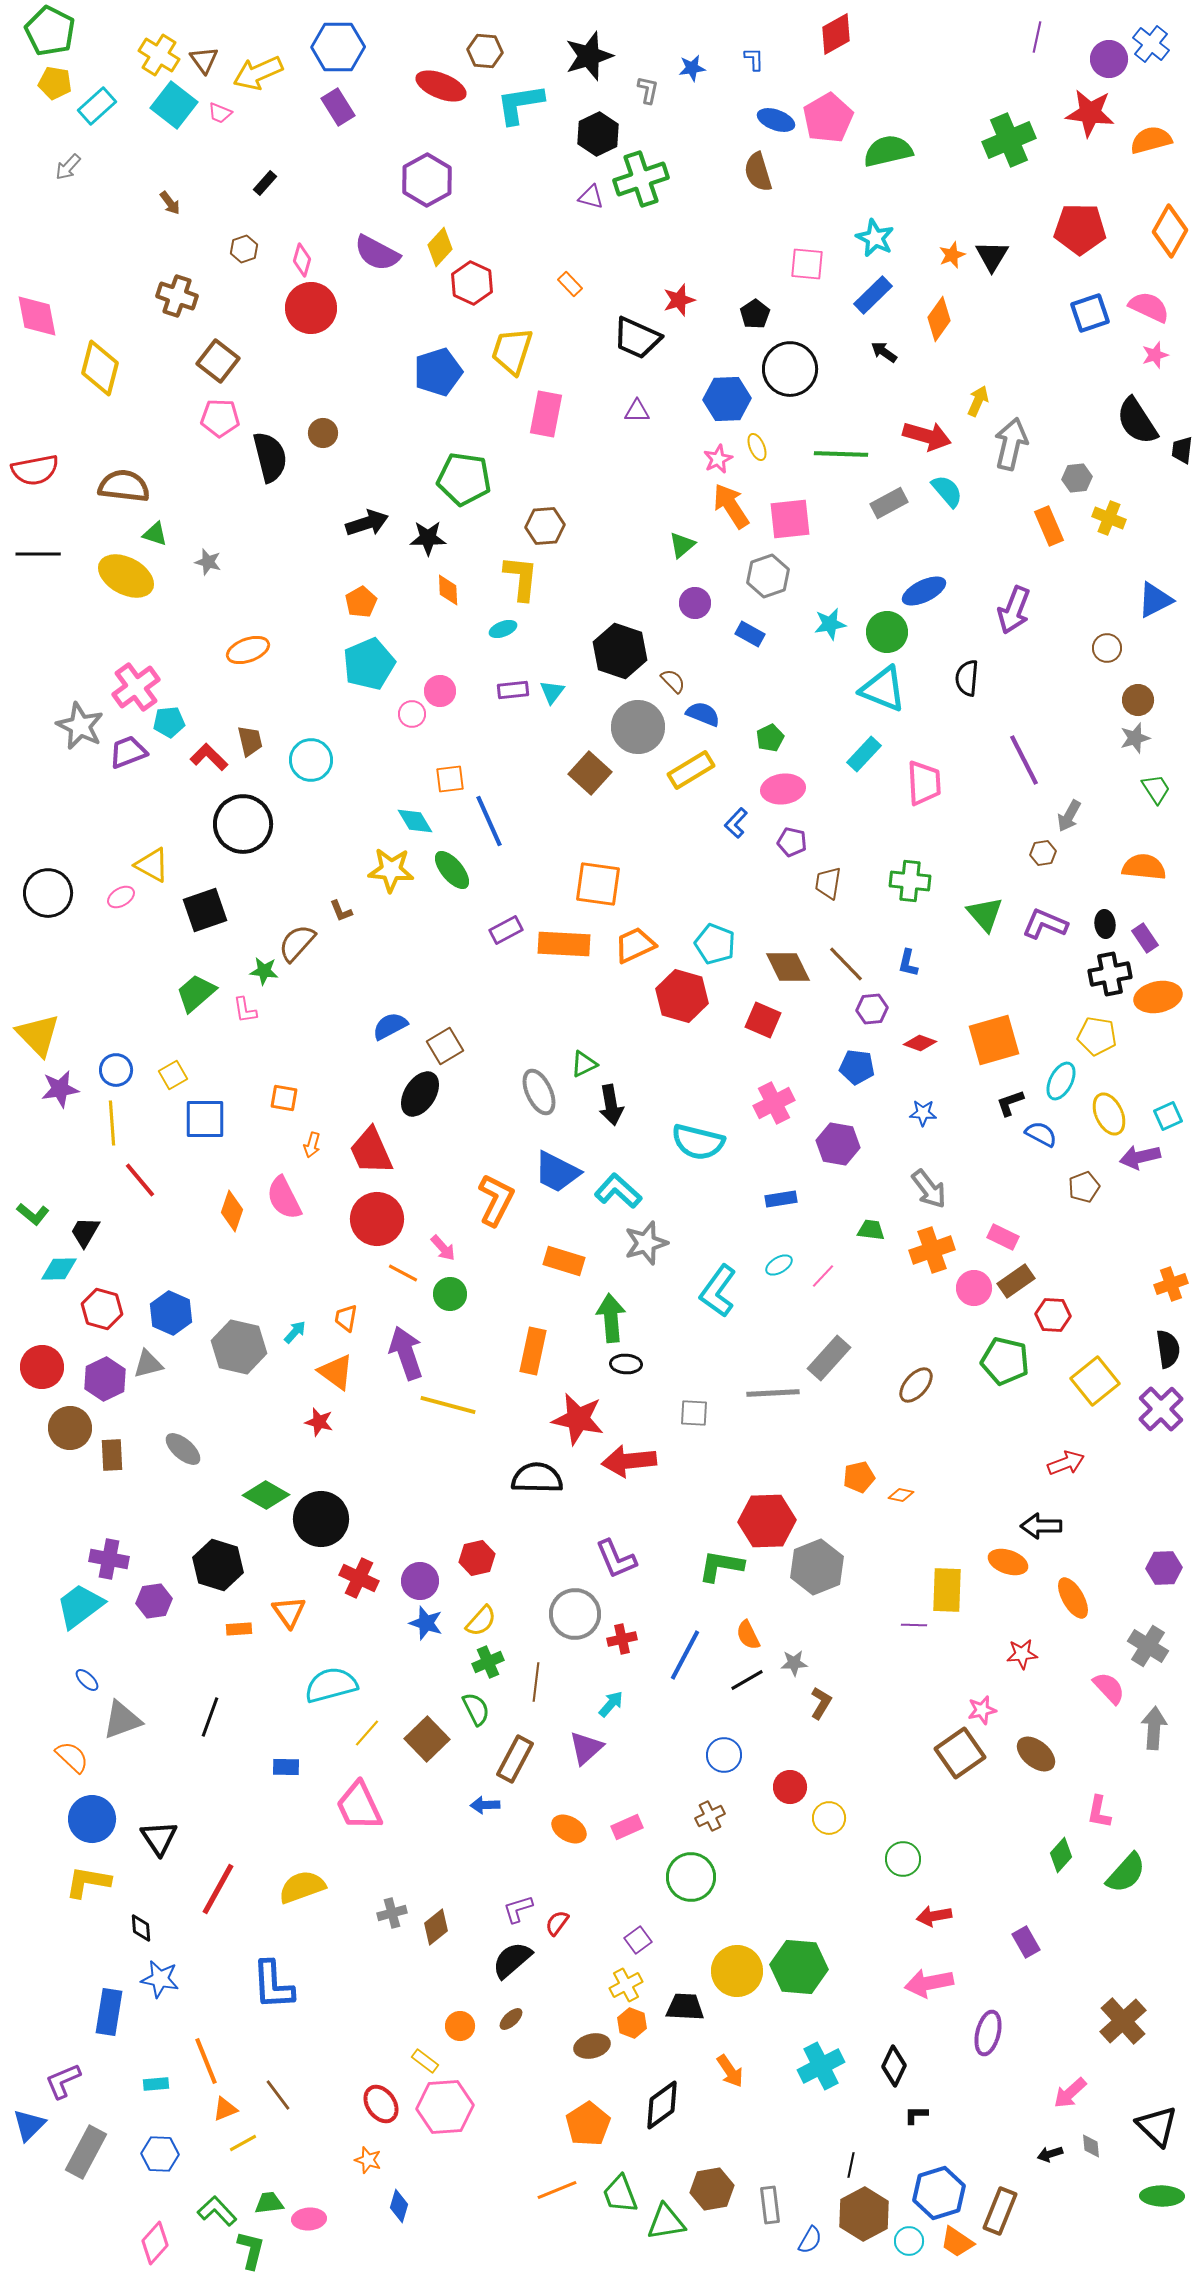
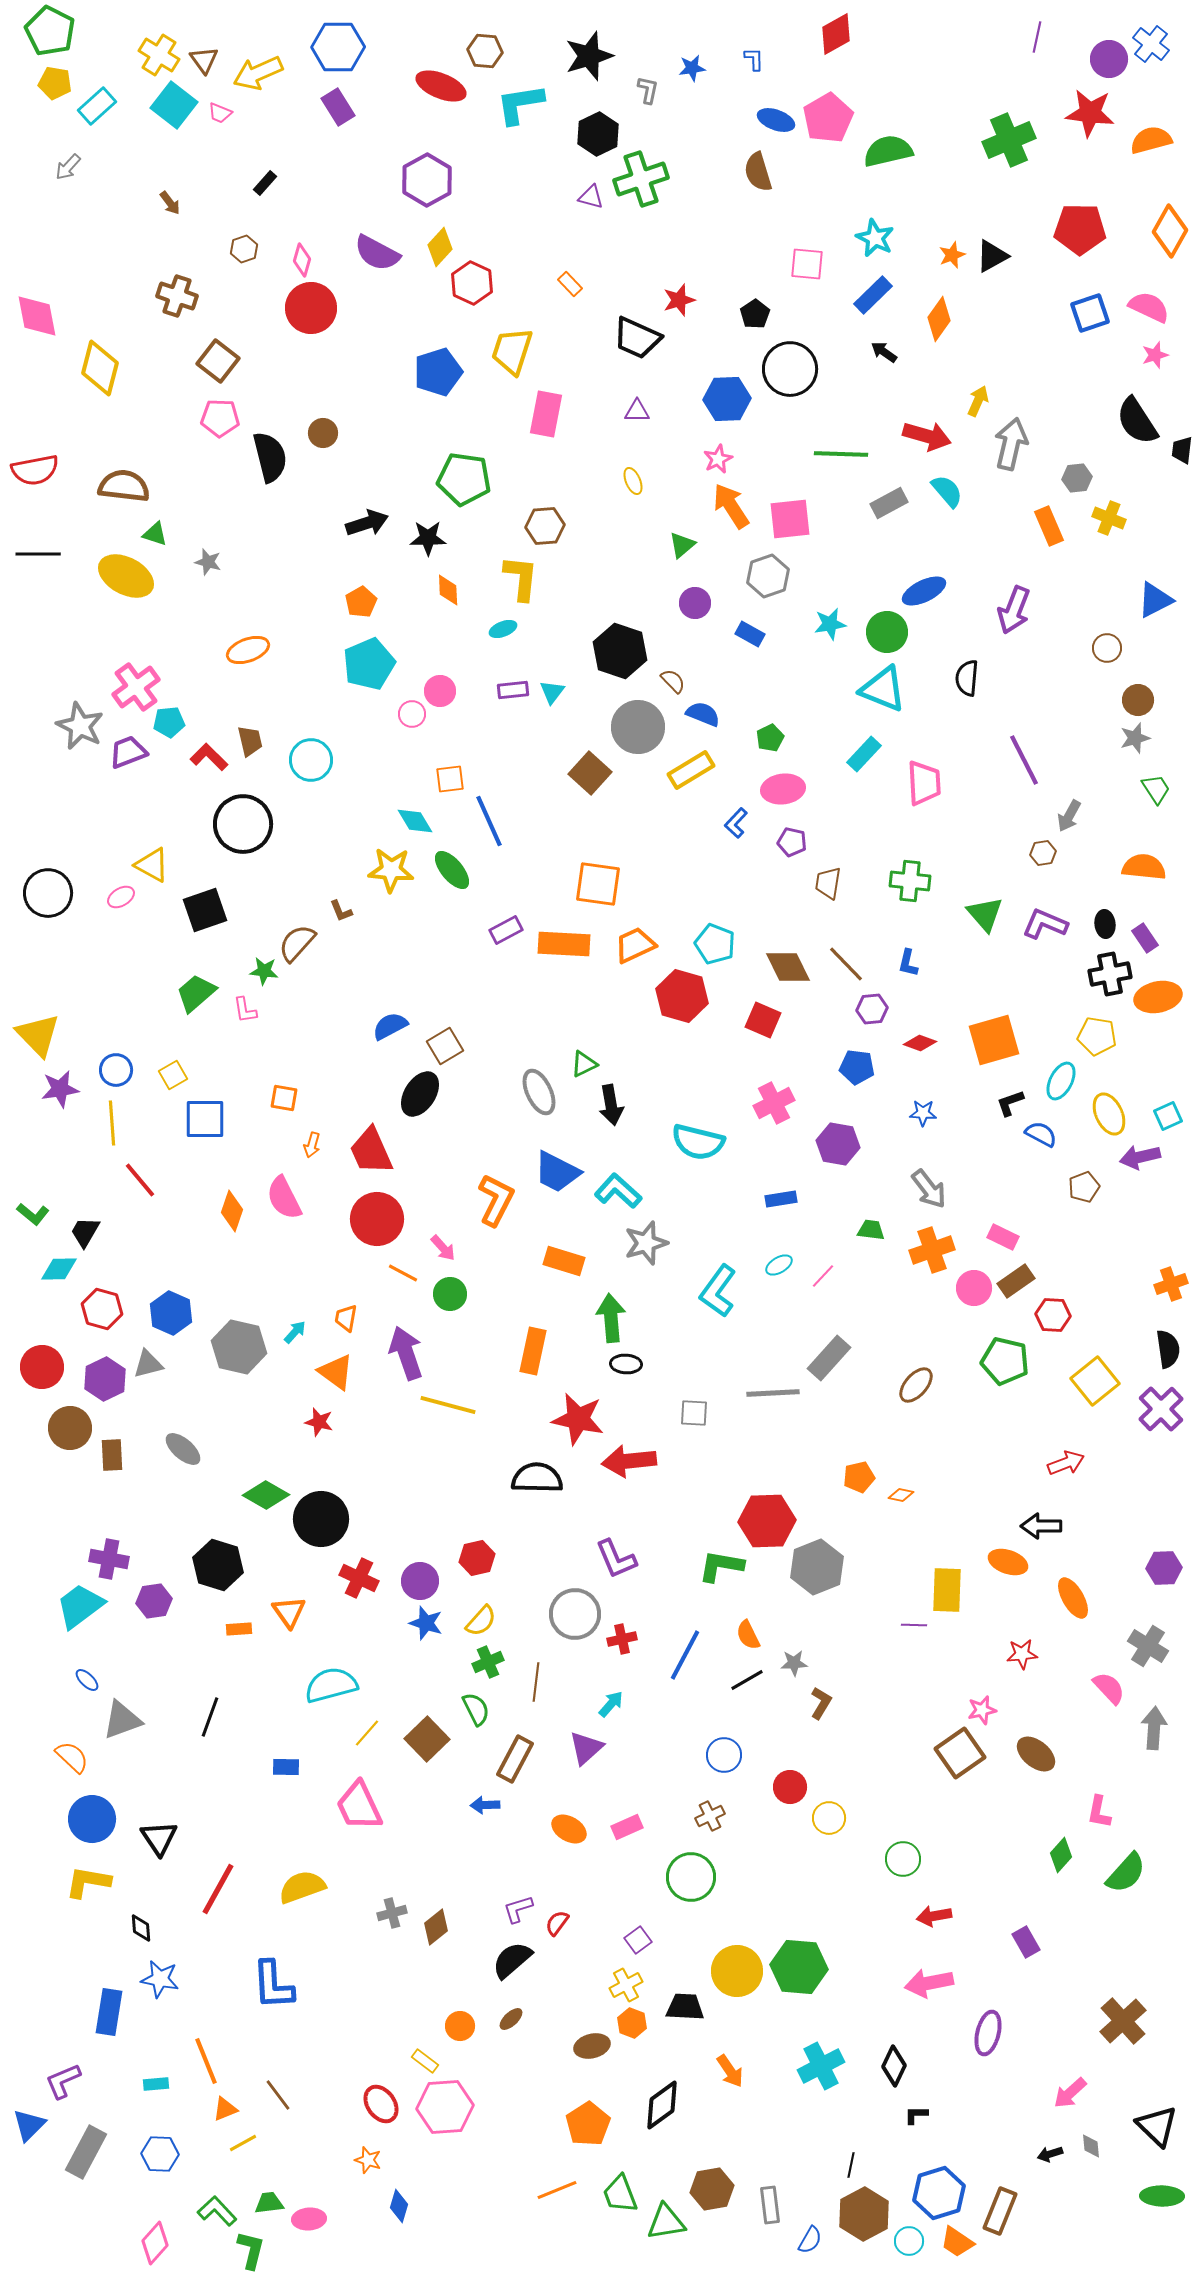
black triangle at (992, 256): rotated 30 degrees clockwise
yellow ellipse at (757, 447): moved 124 px left, 34 px down
